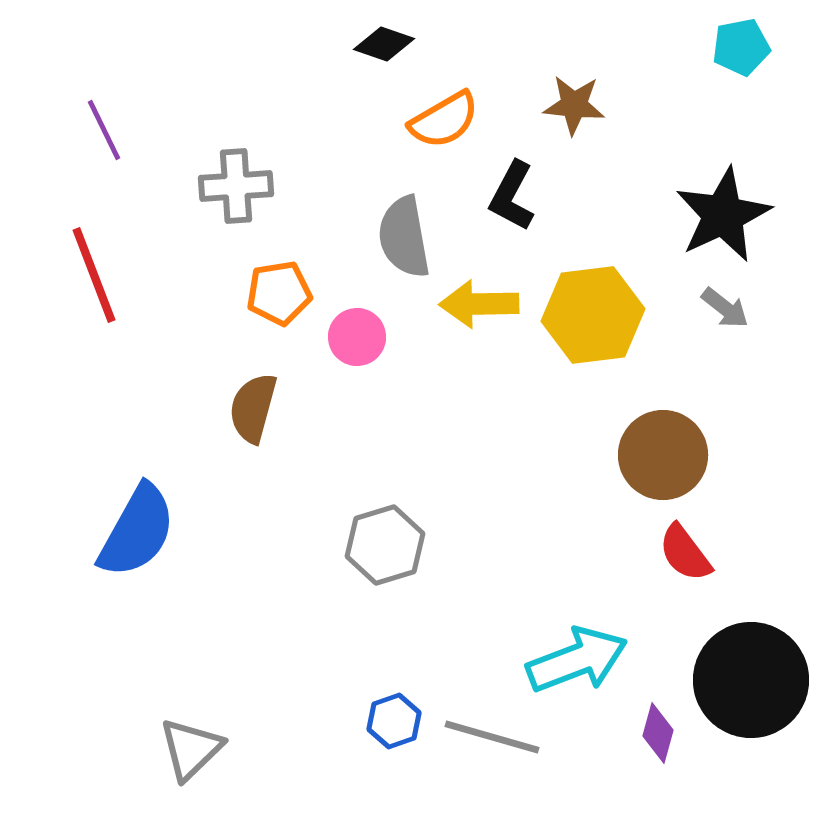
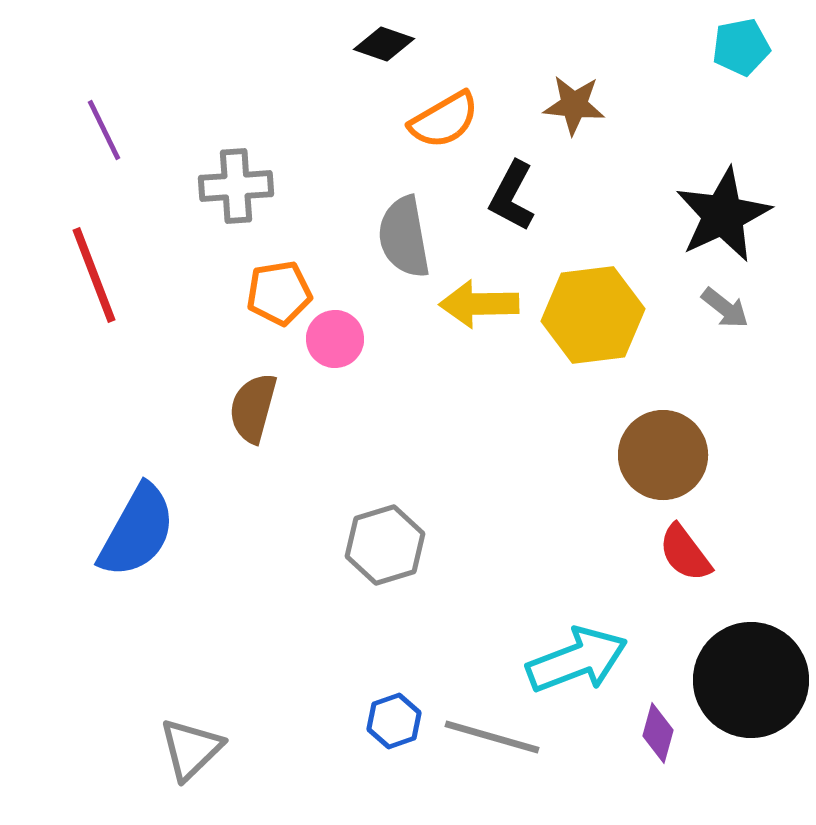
pink circle: moved 22 px left, 2 px down
